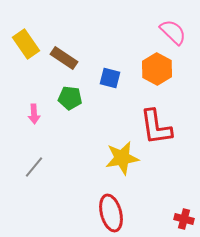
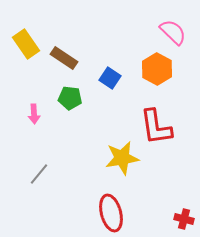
blue square: rotated 20 degrees clockwise
gray line: moved 5 px right, 7 px down
